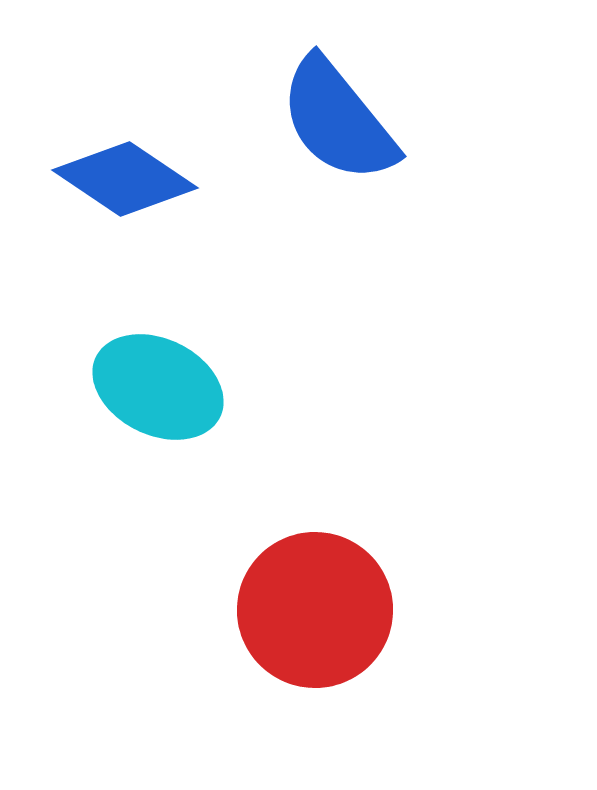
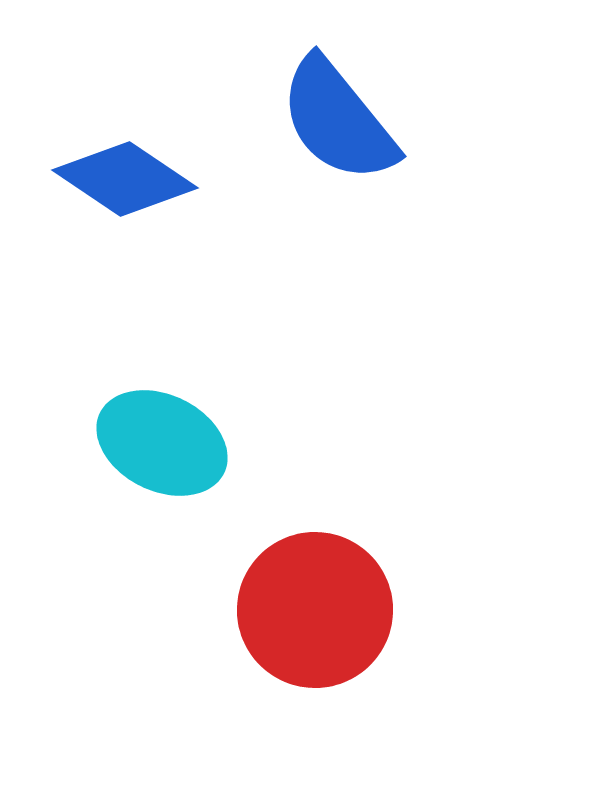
cyan ellipse: moved 4 px right, 56 px down
